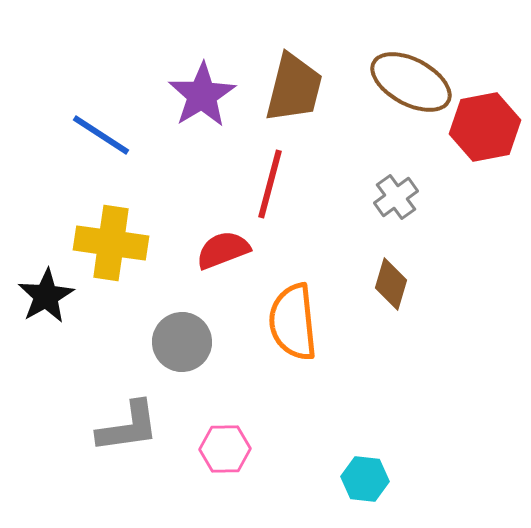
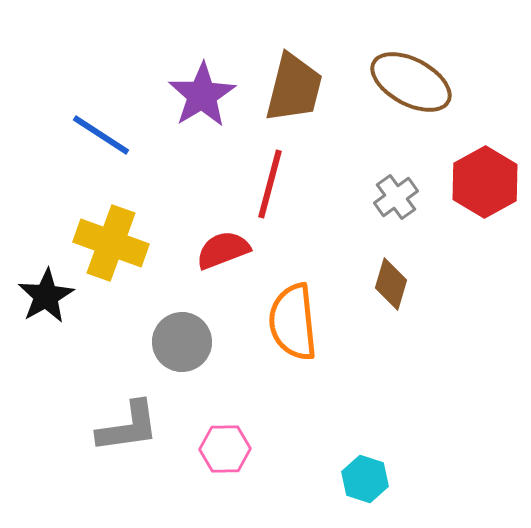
red hexagon: moved 55 px down; rotated 18 degrees counterclockwise
yellow cross: rotated 12 degrees clockwise
cyan hexagon: rotated 12 degrees clockwise
